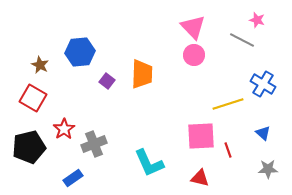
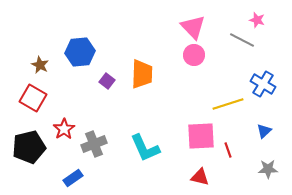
blue triangle: moved 1 px right, 2 px up; rotated 35 degrees clockwise
cyan L-shape: moved 4 px left, 15 px up
red triangle: moved 1 px up
